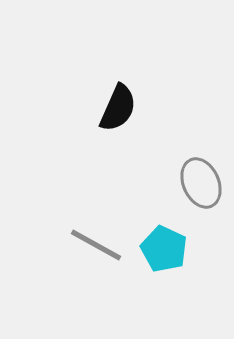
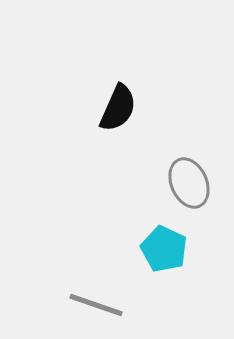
gray ellipse: moved 12 px left
gray line: moved 60 px down; rotated 10 degrees counterclockwise
